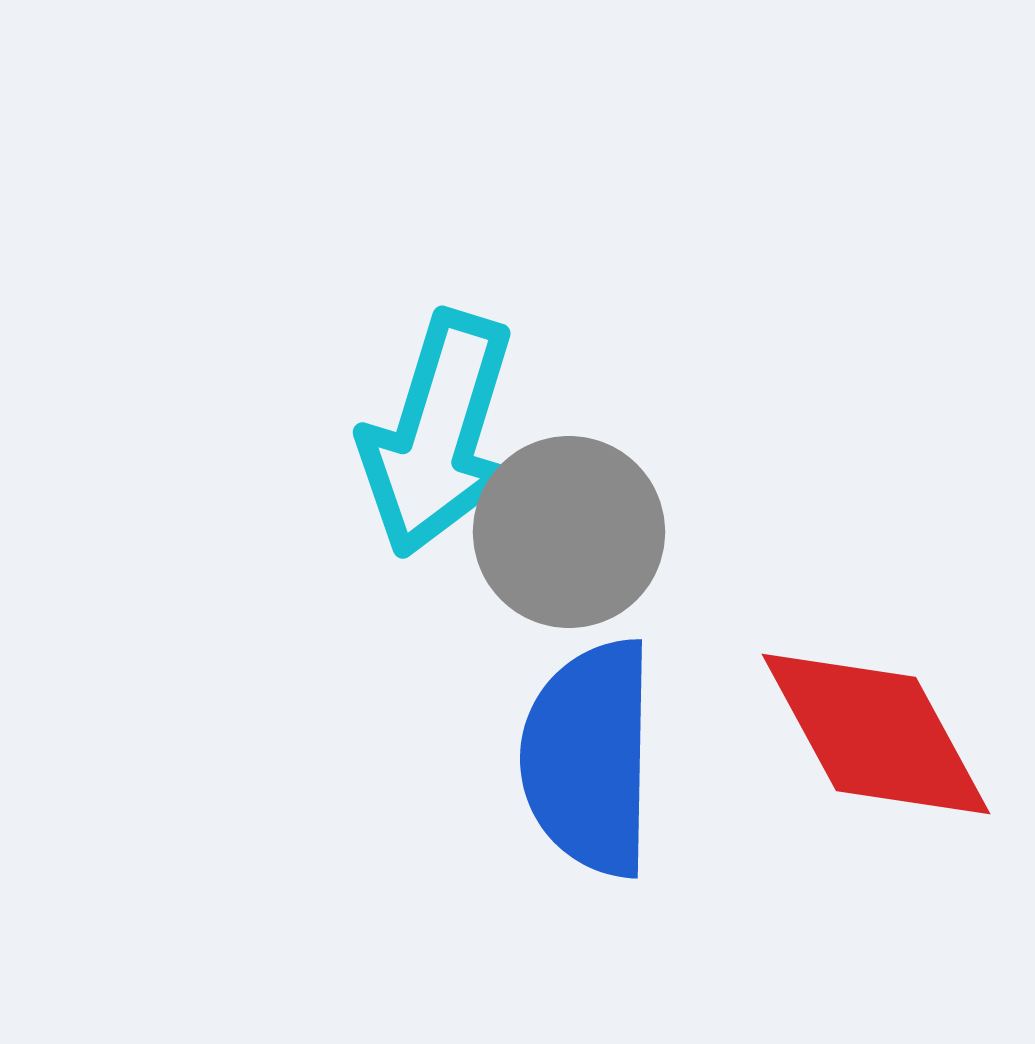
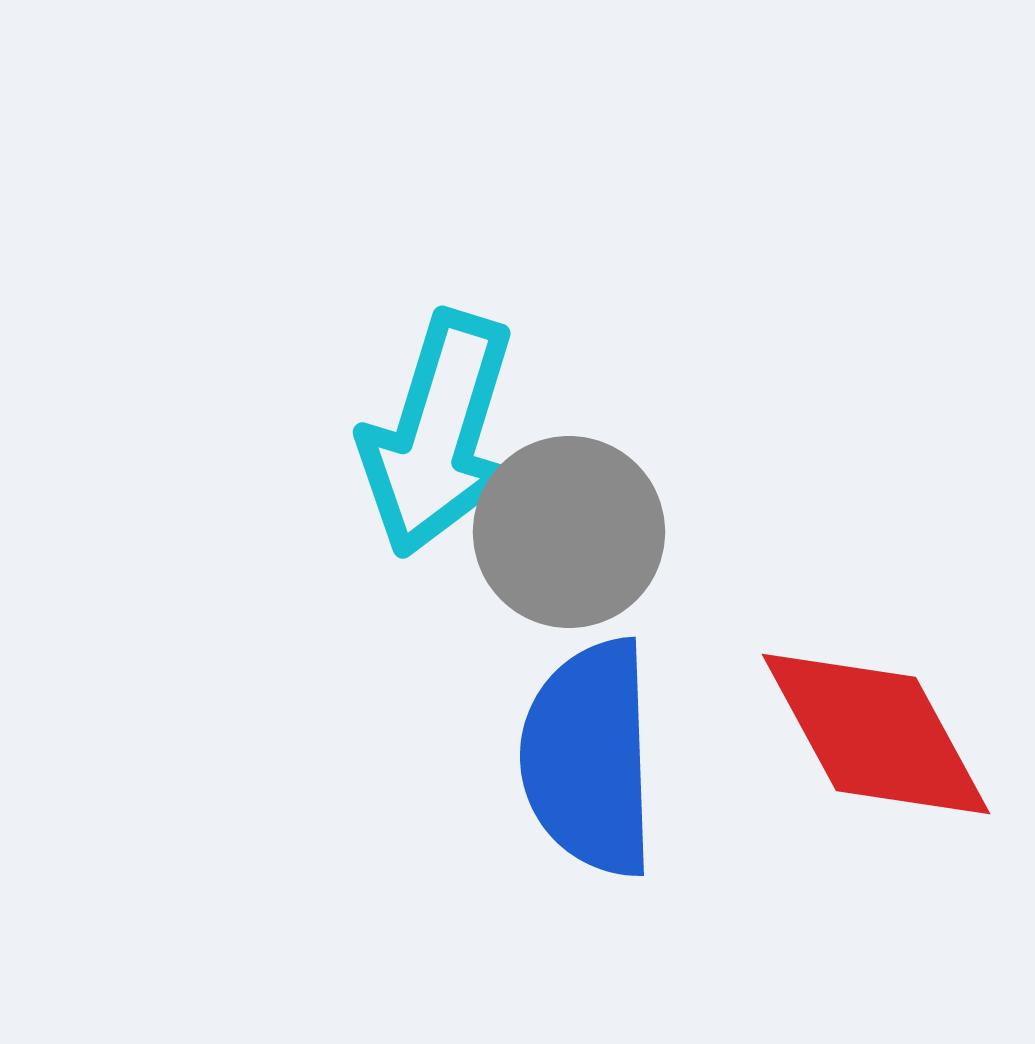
blue semicircle: rotated 3 degrees counterclockwise
